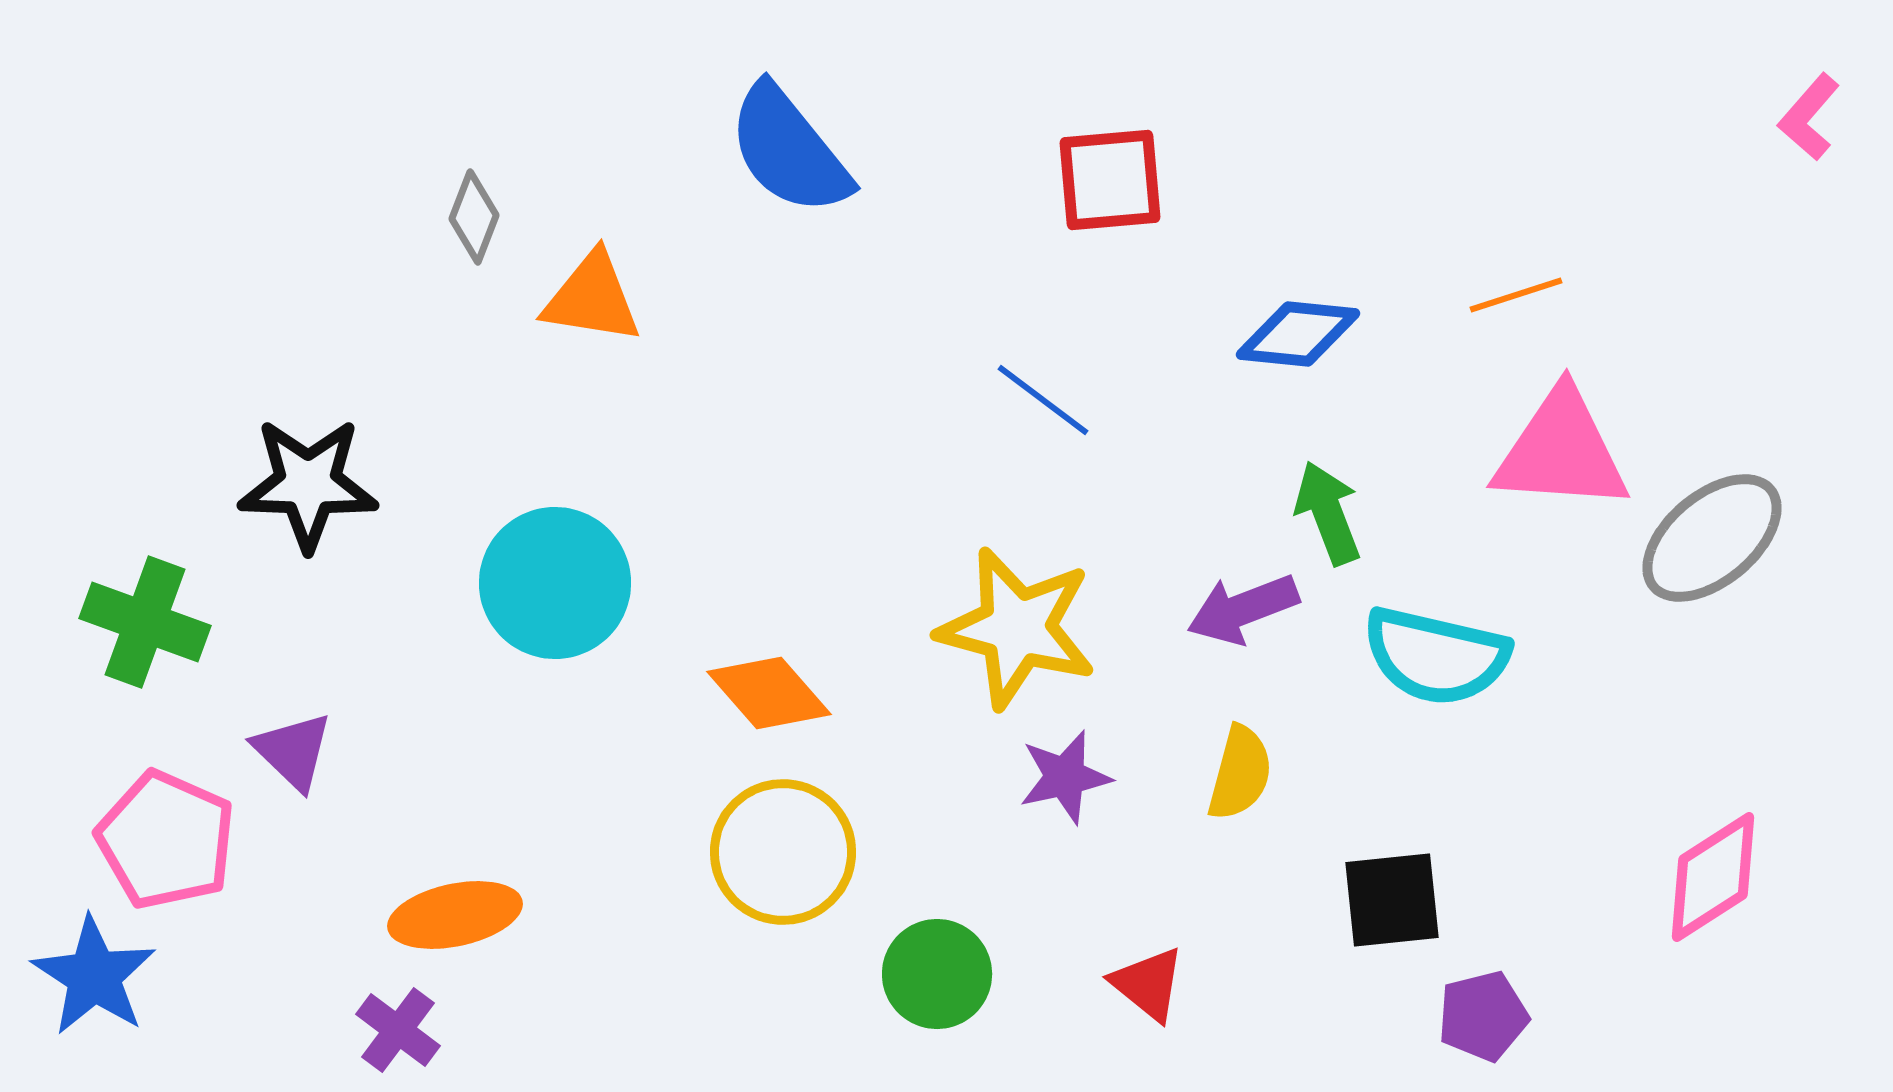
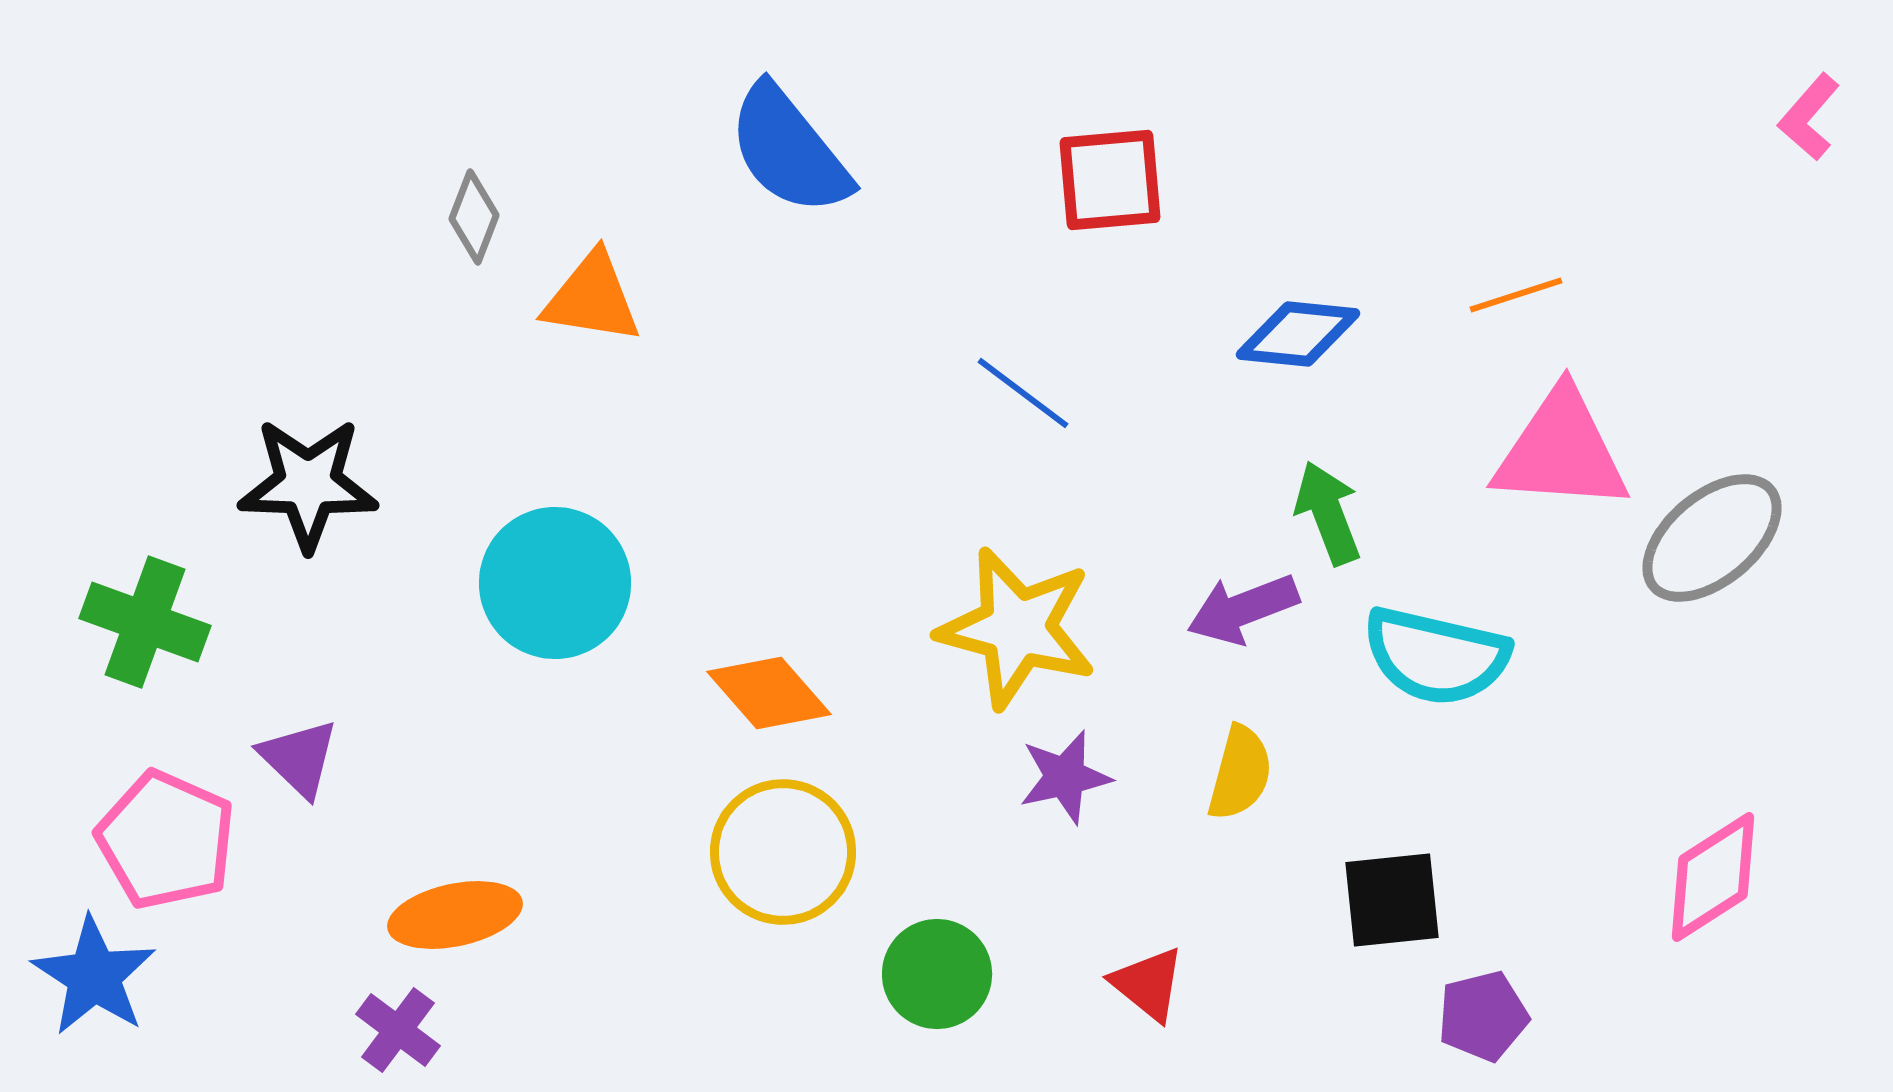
blue line: moved 20 px left, 7 px up
purple triangle: moved 6 px right, 7 px down
